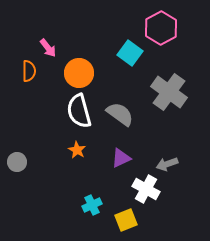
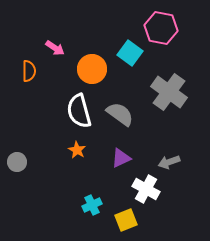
pink hexagon: rotated 20 degrees counterclockwise
pink arrow: moved 7 px right; rotated 18 degrees counterclockwise
orange circle: moved 13 px right, 4 px up
gray arrow: moved 2 px right, 2 px up
